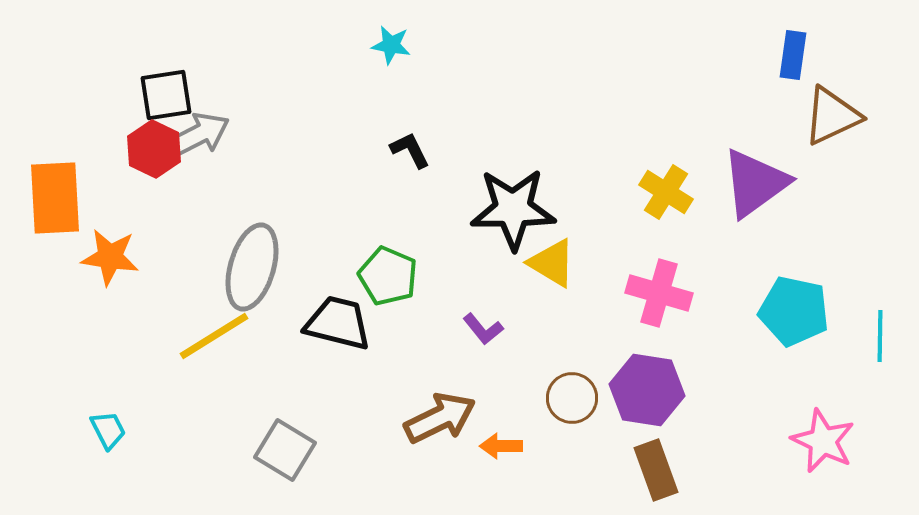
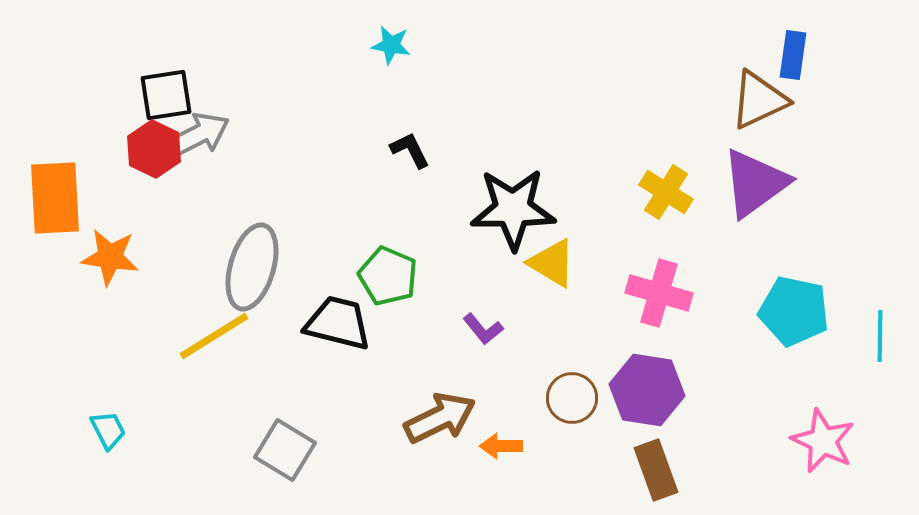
brown triangle: moved 73 px left, 16 px up
